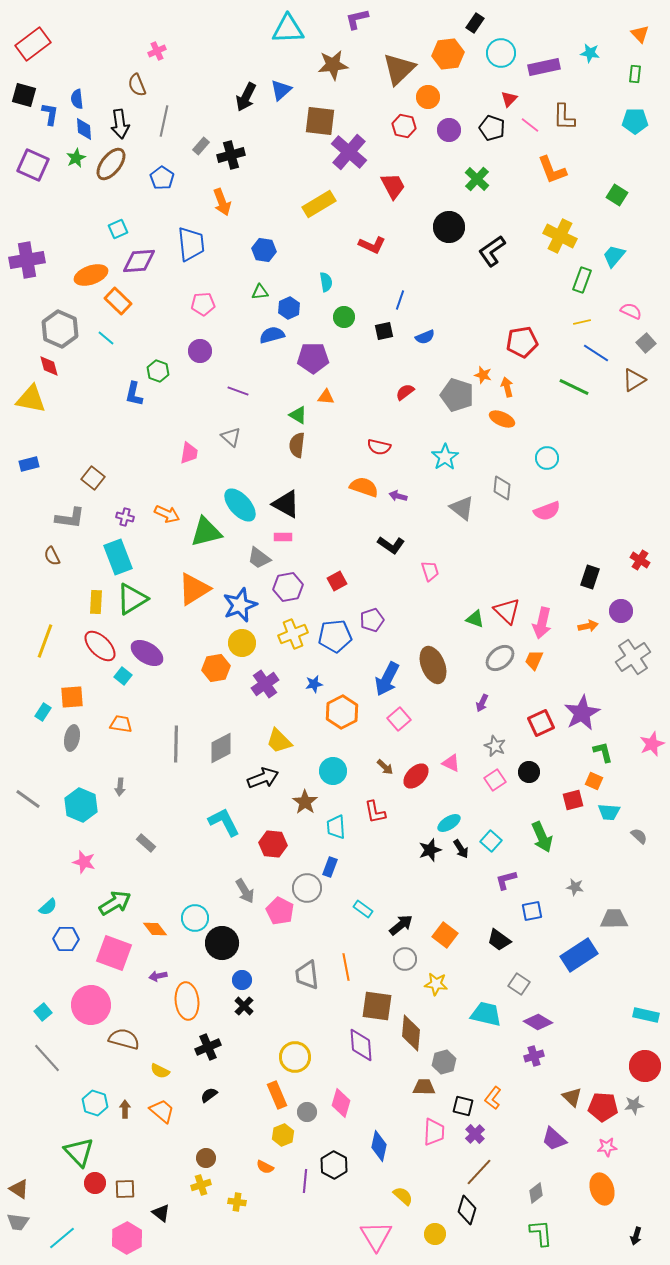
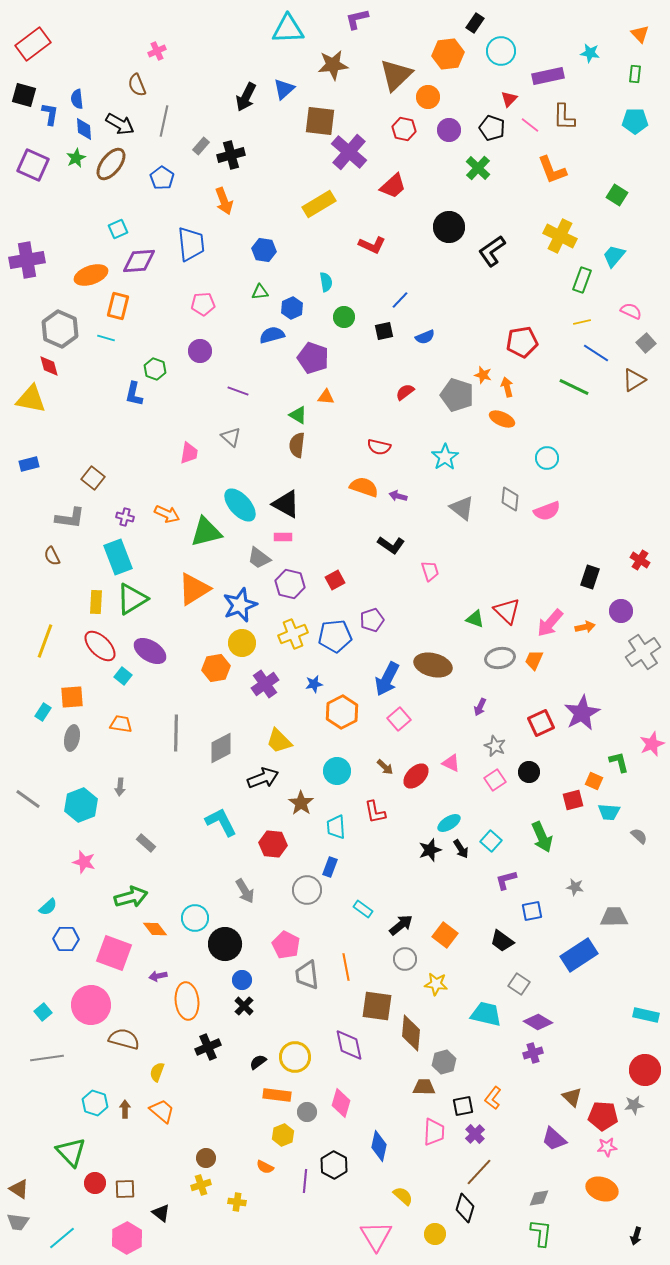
cyan circle at (501, 53): moved 2 px up
purple rectangle at (544, 67): moved 4 px right, 9 px down
brown triangle at (399, 69): moved 3 px left, 6 px down
blue triangle at (281, 90): moved 3 px right, 1 px up
black arrow at (120, 124): rotated 52 degrees counterclockwise
red hexagon at (404, 126): moved 3 px down
green cross at (477, 179): moved 1 px right, 11 px up
red trapezoid at (393, 186): rotated 76 degrees clockwise
orange arrow at (222, 202): moved 2 px right, 1 px up
blue line at (400, 300): rotated 24 degrees clockwise
orange rectangle at (118, 301): moved 5 px down; rotated 60 degrees clockwise
blue hexagon at (289, 308): moved 3 px right
cyan line at (106, 338): rotated 24 degrees counterclockwise
purple pentagon at (313, 358): rotated 20 degrees clockwise
green hexagon at (158, 371): moved 3 px left, 2 px up
gray diamond at (502, 488): moved 8 px right, 11 px down
red square at (337, 581): moved 2 px left, 1 px up
purple hexagon at (288, 587): moved 2 px right, 3 px up; rotated 24 degrees clockwise
pink arrow at (542, 623): moved 8 px right; rotated 28 degrees clockwise
orange arrow at (588, 626): moved 3 px left, 1 px down
purple ellipse at (147, 653): moved 3 px right, 2 px up
gray cross at (633, 657): moved 10 px right, 5 px up
gray ellipse at (500, 658): rotated 28 degrees clockwise
brown ellipse at (433, 665): rotated 54 degrees counterclockwise
purple arrow at (482, 703): moved 2 px left, 4 px down
gray line at (176, 744): moved 11 px up
green L-shape at (603, 752): moved 16 px right, 10 px down
cyan circle at (333, 771): moved 4 px right
brown star at (305, 802): moved 4 px left, 1 px down
cyan hexagon at (81, 805): rotated 16 degrees clockwise
cyan L-shape at (224, 822): moved 3 px left
gray circle at (307, 888): moved 2 px down
green arrow at (115, 903): moved 16 px right, 6 px up; rotated 16 degrees clockwise
pink pentagon at (280, 911): moved 6 px right, 34 px down
gray trapezoid at (614, 919): moved 2 px up
black trapezoid at (499, 940): moved 3 px right, 1 px down
black circle at (222, 943): moved 3 px right, 1 px down
purple diamond at (361, 1045): moved 12 px left; rotated 8 degrees counterclockwise
purple cross at (534, 1056): moved 1 px left, 3 px up
gray line at (47, 1058): rotated 56 degrees counterclockwise
red circle at (645, 1066): moved 4 px down
yellow semicircle at (160, 1071): moved 3 px left, 1 px down; rotated 84 degrees clockwise
black semicircle at (209, 1095): moved 49 px right, 33 px up
orange rectangle at (277, 1095): rotated 60 degrees counterclockwise
black square at (463, 1106): rotated 25 degrees counterclockwise
red pentagon at (603, 1107): moved 9 px down
green triangle at (79, 1152): moved 8 px left
orange ellipse at (602, 1189): rotated 52 degrees counterclockwise
gray diamond at (536, 1193): moved 3 px right, 5 px down; rotated 30 degrees clockwise
black diamond at (467, 1210): moved 2 px left, 2 px up
green L-shape at (541, 1233): rotated 12 degrees clockwise
